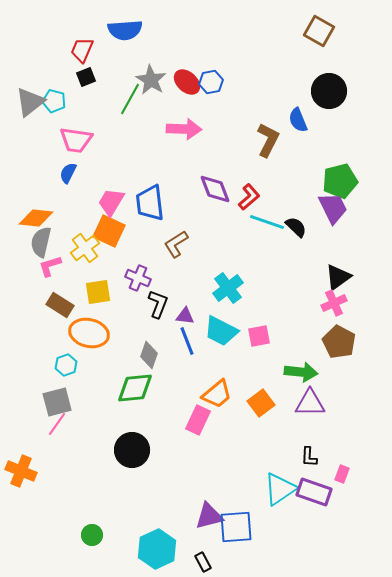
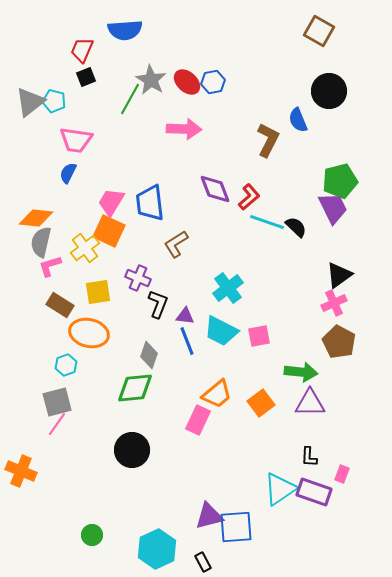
blue hexagon at (211, 82): moved 2 px right
black triangle at (338, 277): moved 1 px right, 2 px up
